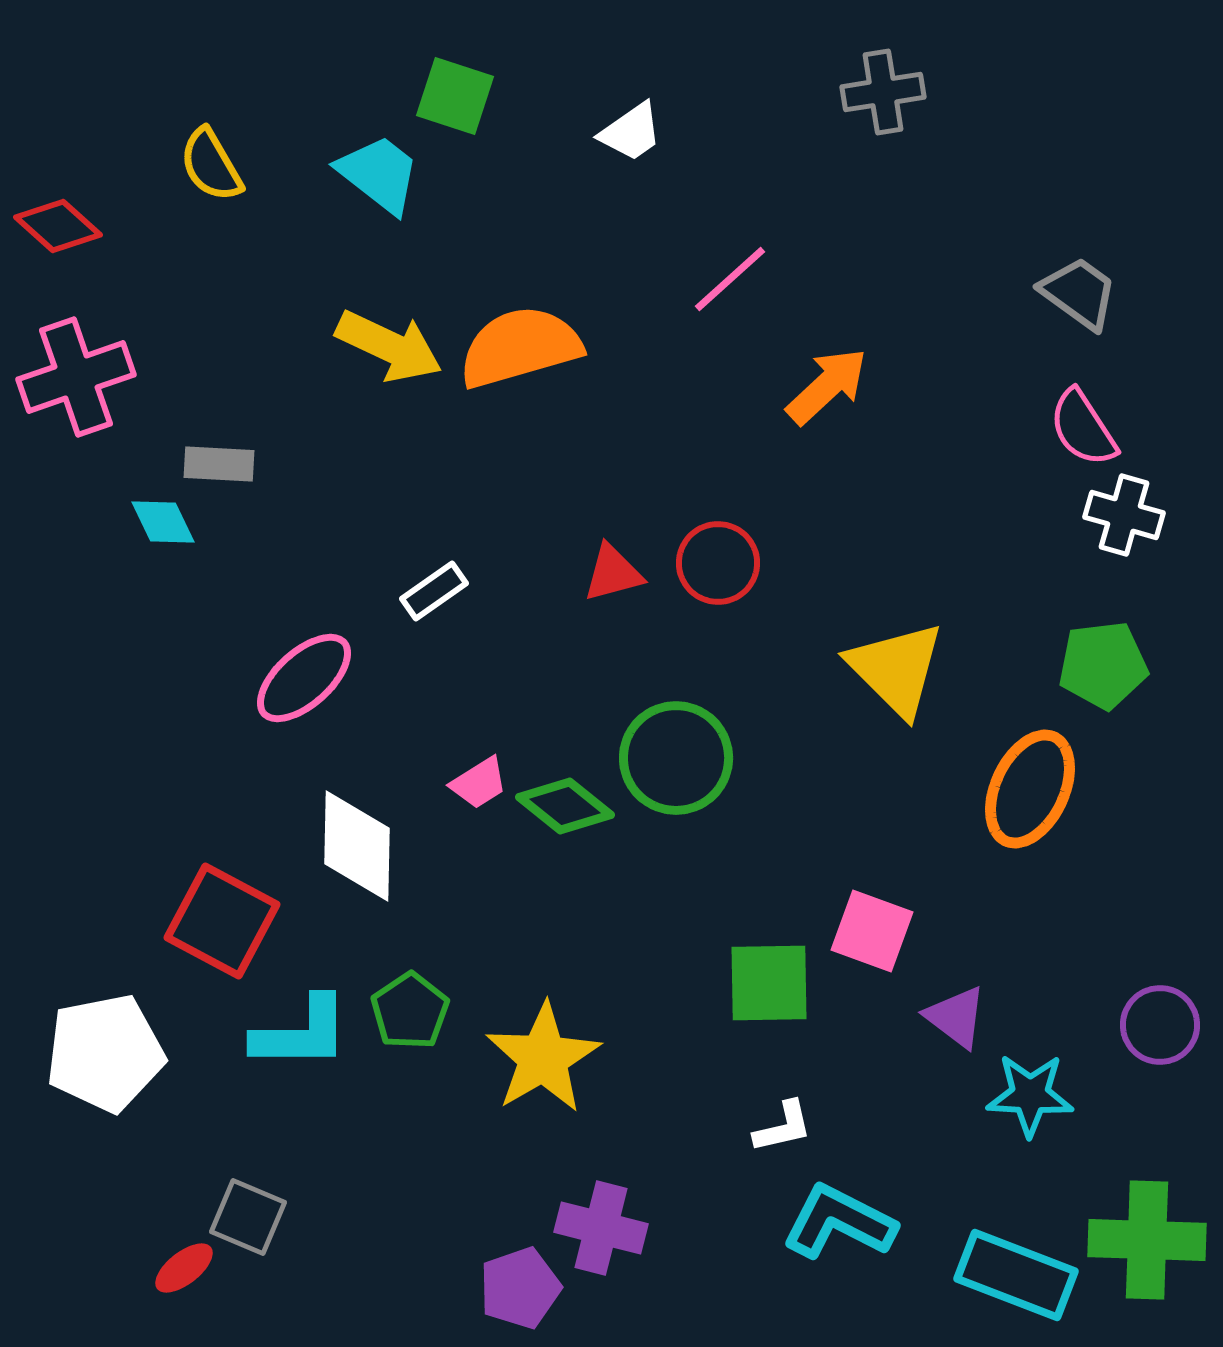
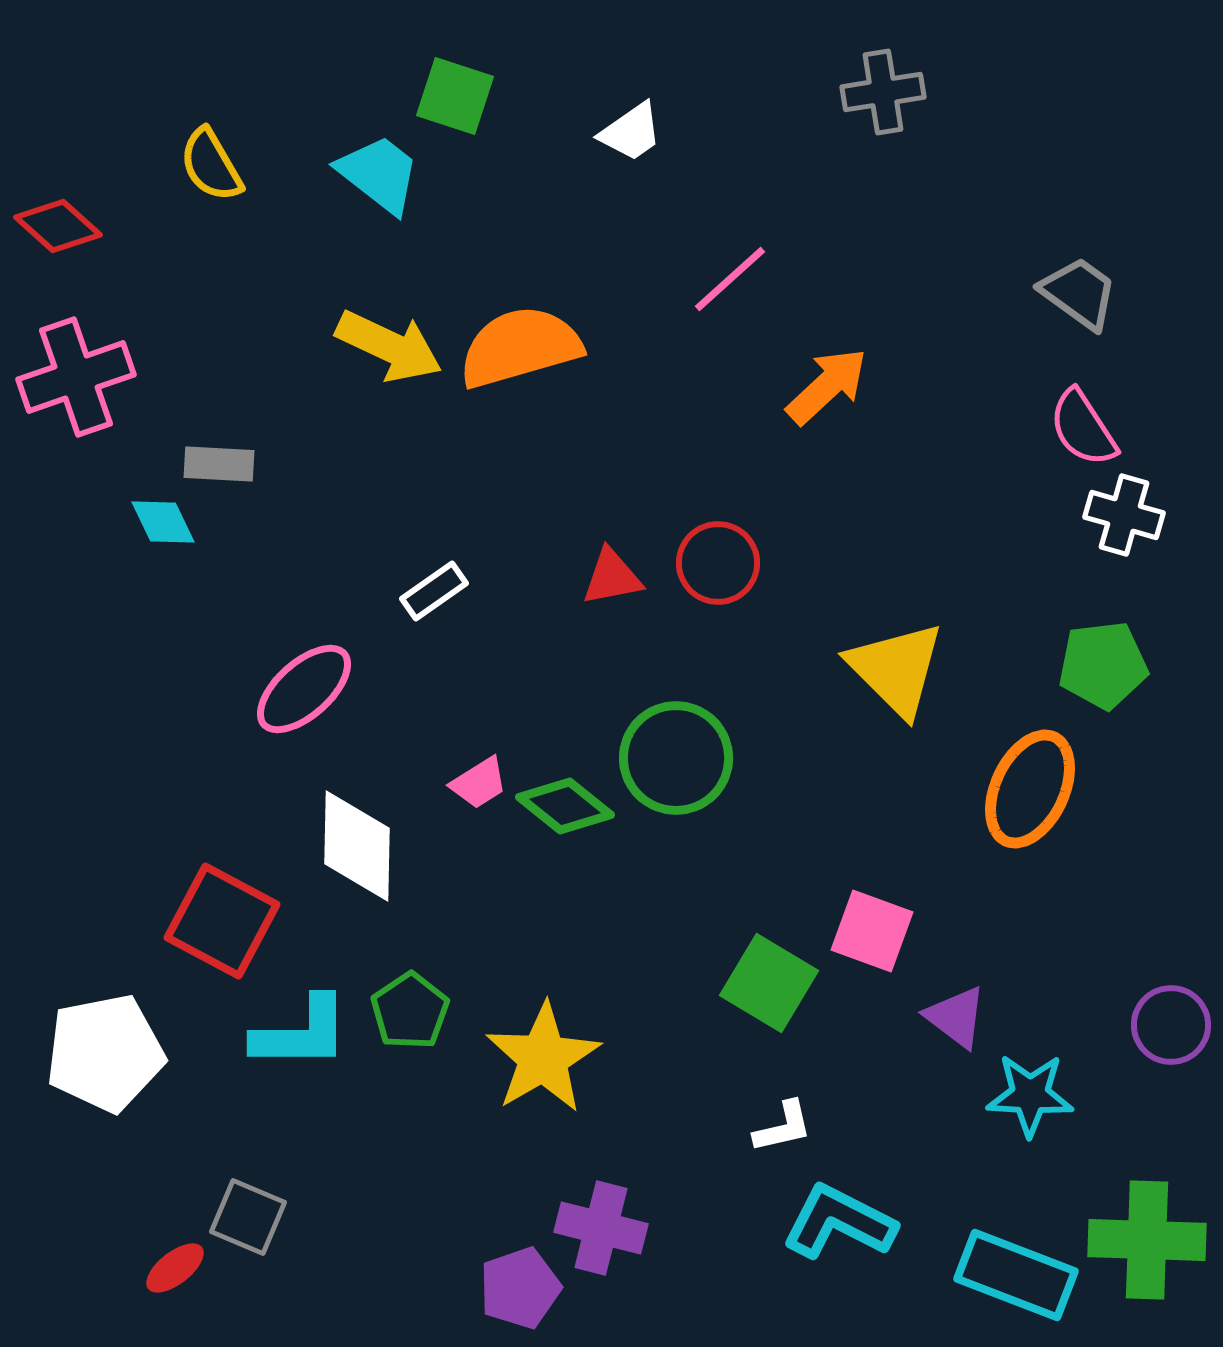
red triangle at (613, 573): moved 1 px left, 4 px down; rotated 4 degrees clockwise
pink ellipse at (304, 678): moved 11 px down
green square at (769, 983): rotated 32 degrees clockwise
purple circle at (1160, 1025): moved 11 px right
red ellipse at (184, 1268): moved 9 px left
